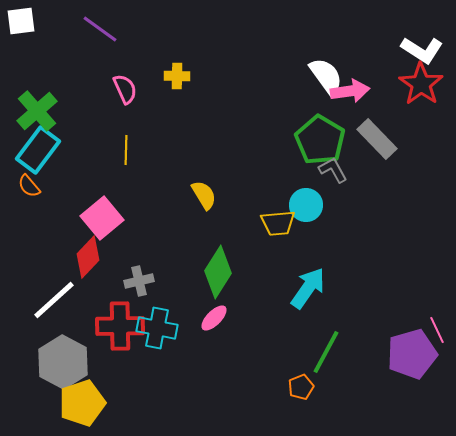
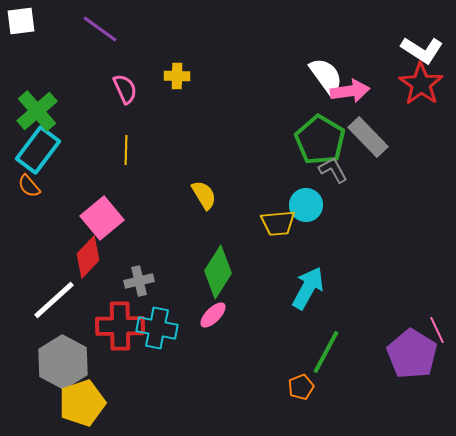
gray rectangle: moved 9 px left, 2 px up
cyan arrow: rotated 6 degrees counterclockwise
pink ellipse: moved 1 px left, 3 px up
purple pentagon: rotated 24 degrees counterclockwise
